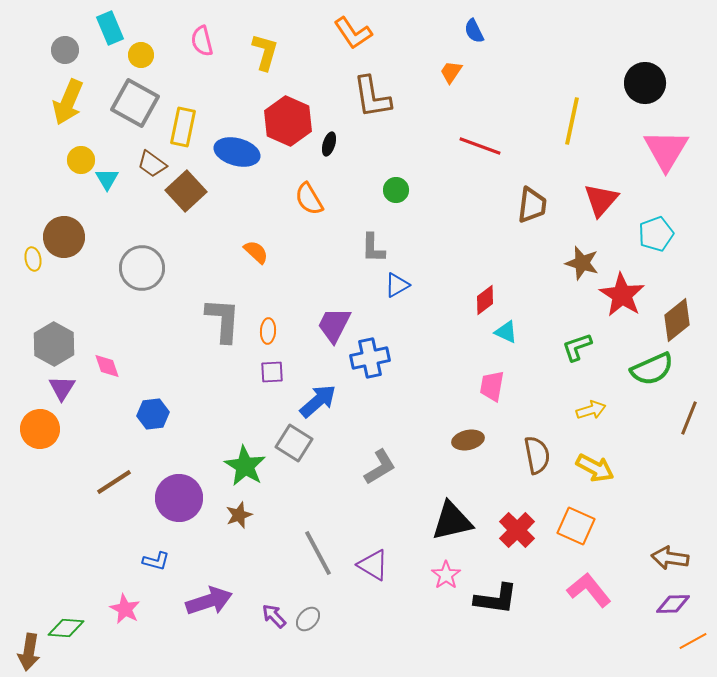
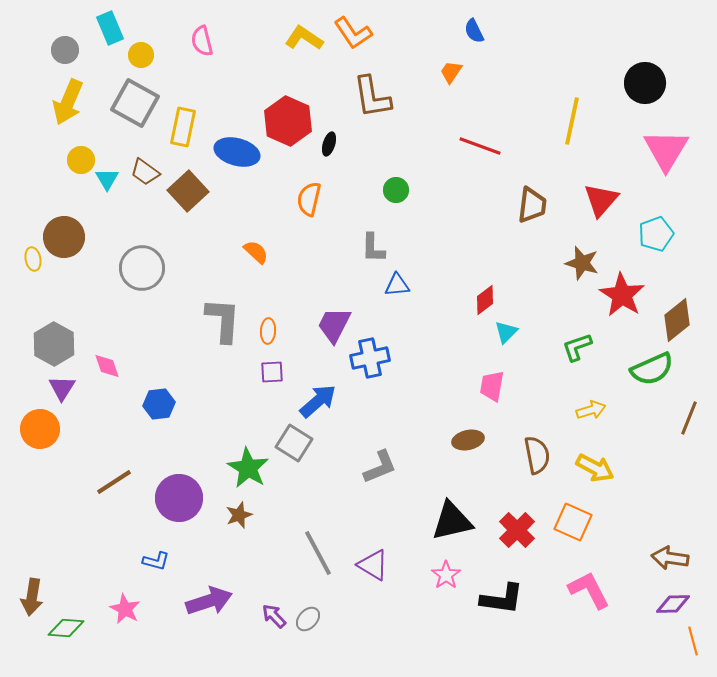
yellow L-shape at (265, 52): moved 39 px right, 14 px up; rotated 72 degrees counterclockwise
brown trapezoid at (152, 164): moved 7 px left, 8 px down
brown square at (186, 191): moved 2 px right
orange semicircle at (309, 199): rotated 44 degrees clockwise
blue triangle at (397, 285): rotated 24 degrees clockwise
cyan triangle at (506, 332): rotated 50 degrees clockwise
blue hexagon at (153, 414): moved 6 px right, 10 px up
green star at (245, 466): moved 3 px right, 2 px down
gray L-shape at (380, 467): rotated 9 degrees clockwise
orange square at (576, 526): moved 3 px left, 4 px up
pink L-shape at (589, 590): rotated 12 degrees clockwise
black L-shape at (496, 599): moved 6 px right
orange line at (693, 641): rotated 76 degrees counterclockwise
brown arrow at (29, 652): moved 3 px right, 55 px up
